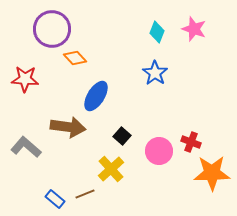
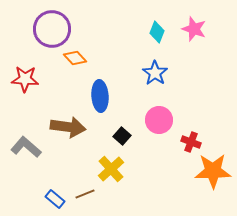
blue ellipse: moved 4 px right; rotated 36 degrees counterclockwise
pink circle: moved 31 px up
orange star: moved 1 px right, 2 px up
